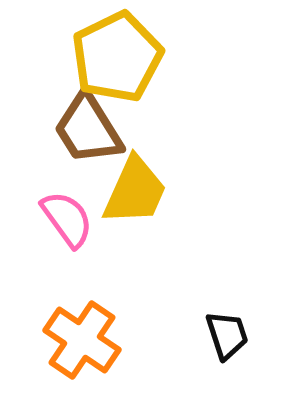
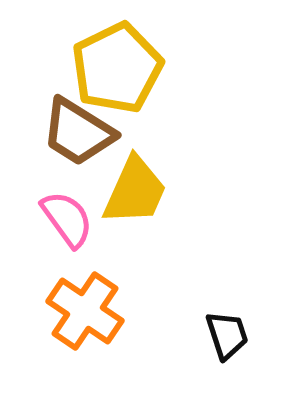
yellow pentagon: moved 11 px down
brown trapezoid: moved 10 px left, 3 px down; rotated 26 degrees counterclockwise
orange cross: moved 3 px right, 29 px up
